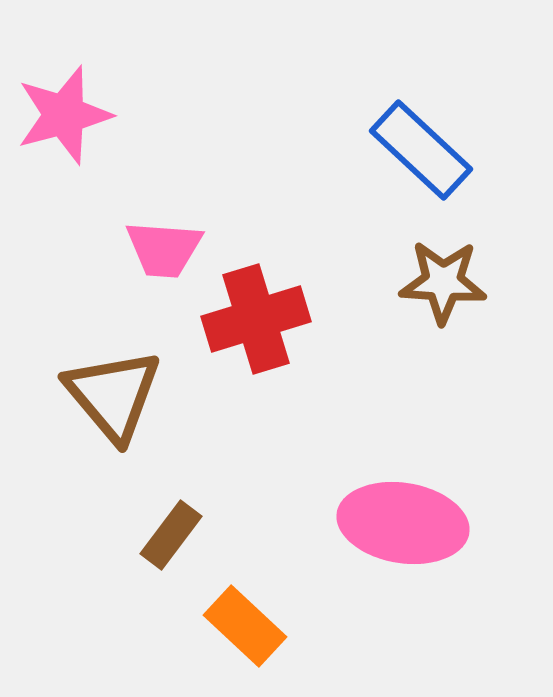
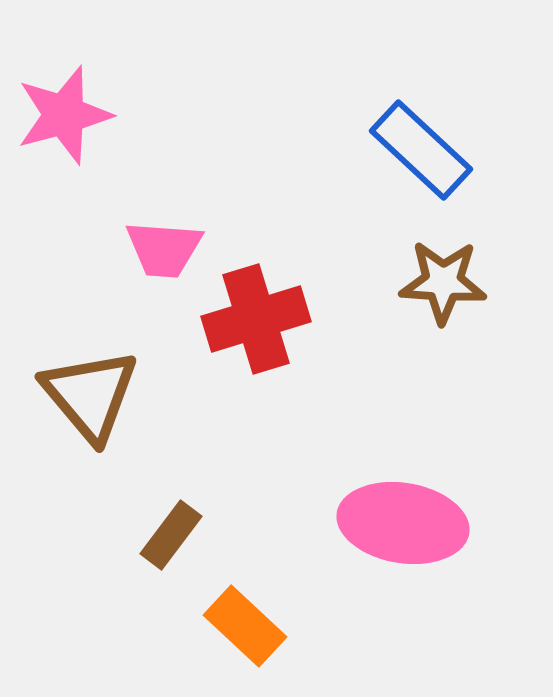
brown triangle: moved 23 px left
